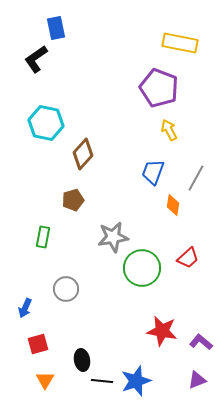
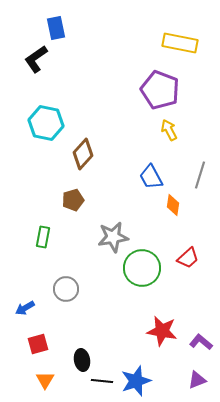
purple pentagon: moved 1 px right, 2 px down
blue trapezoid: moved 2 px left, 5 px down; rotated 48 degrees counterclockwise
gray line: moved 4 px right, 3 px up; rotated 12 degrees counterclockwise
blue arrow: rotated 36 degrees clockwise
